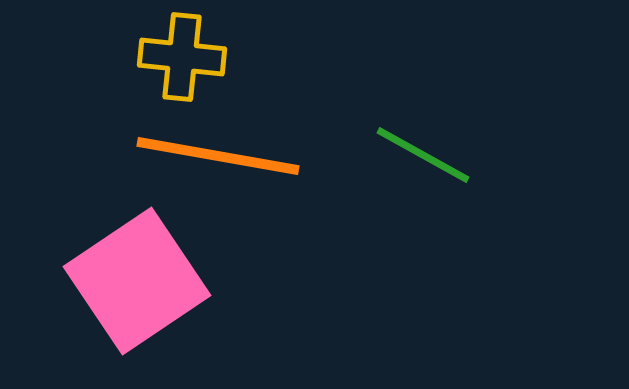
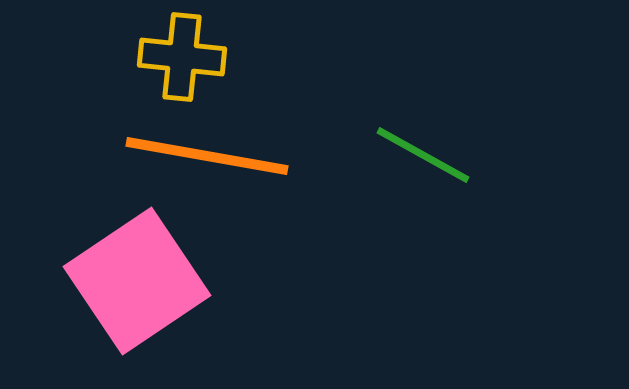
orange line: moved 11 px left
